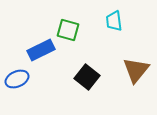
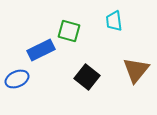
green square: moved 1 px right, 1 px down
